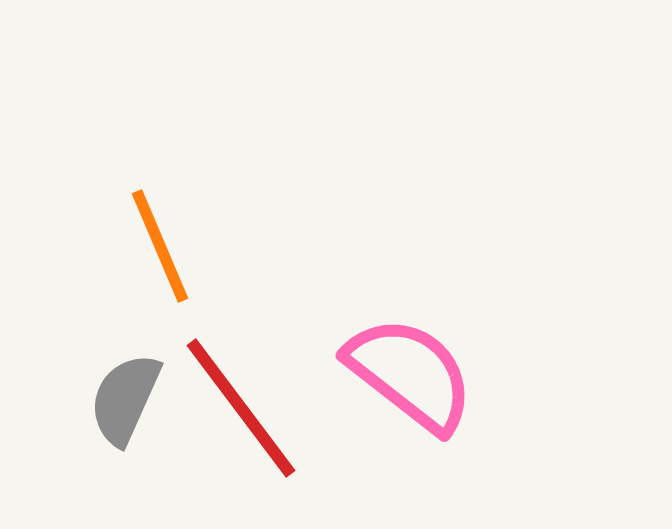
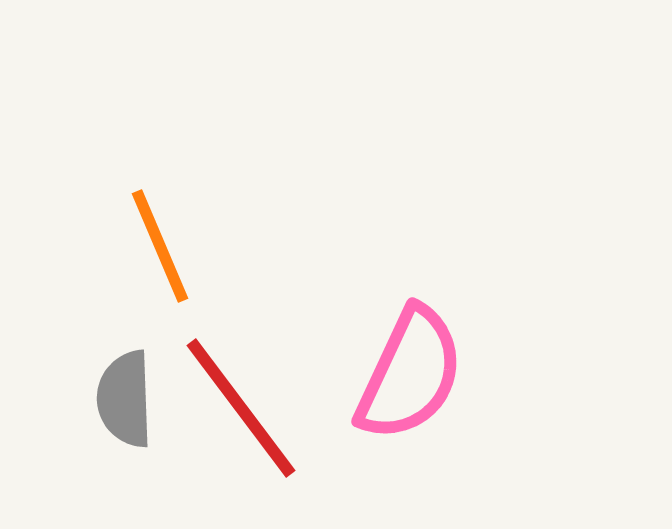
pink semicircle: rotated 77 degrees clockwise
gray semicircle: rotated 26 degrees counterclockwise
